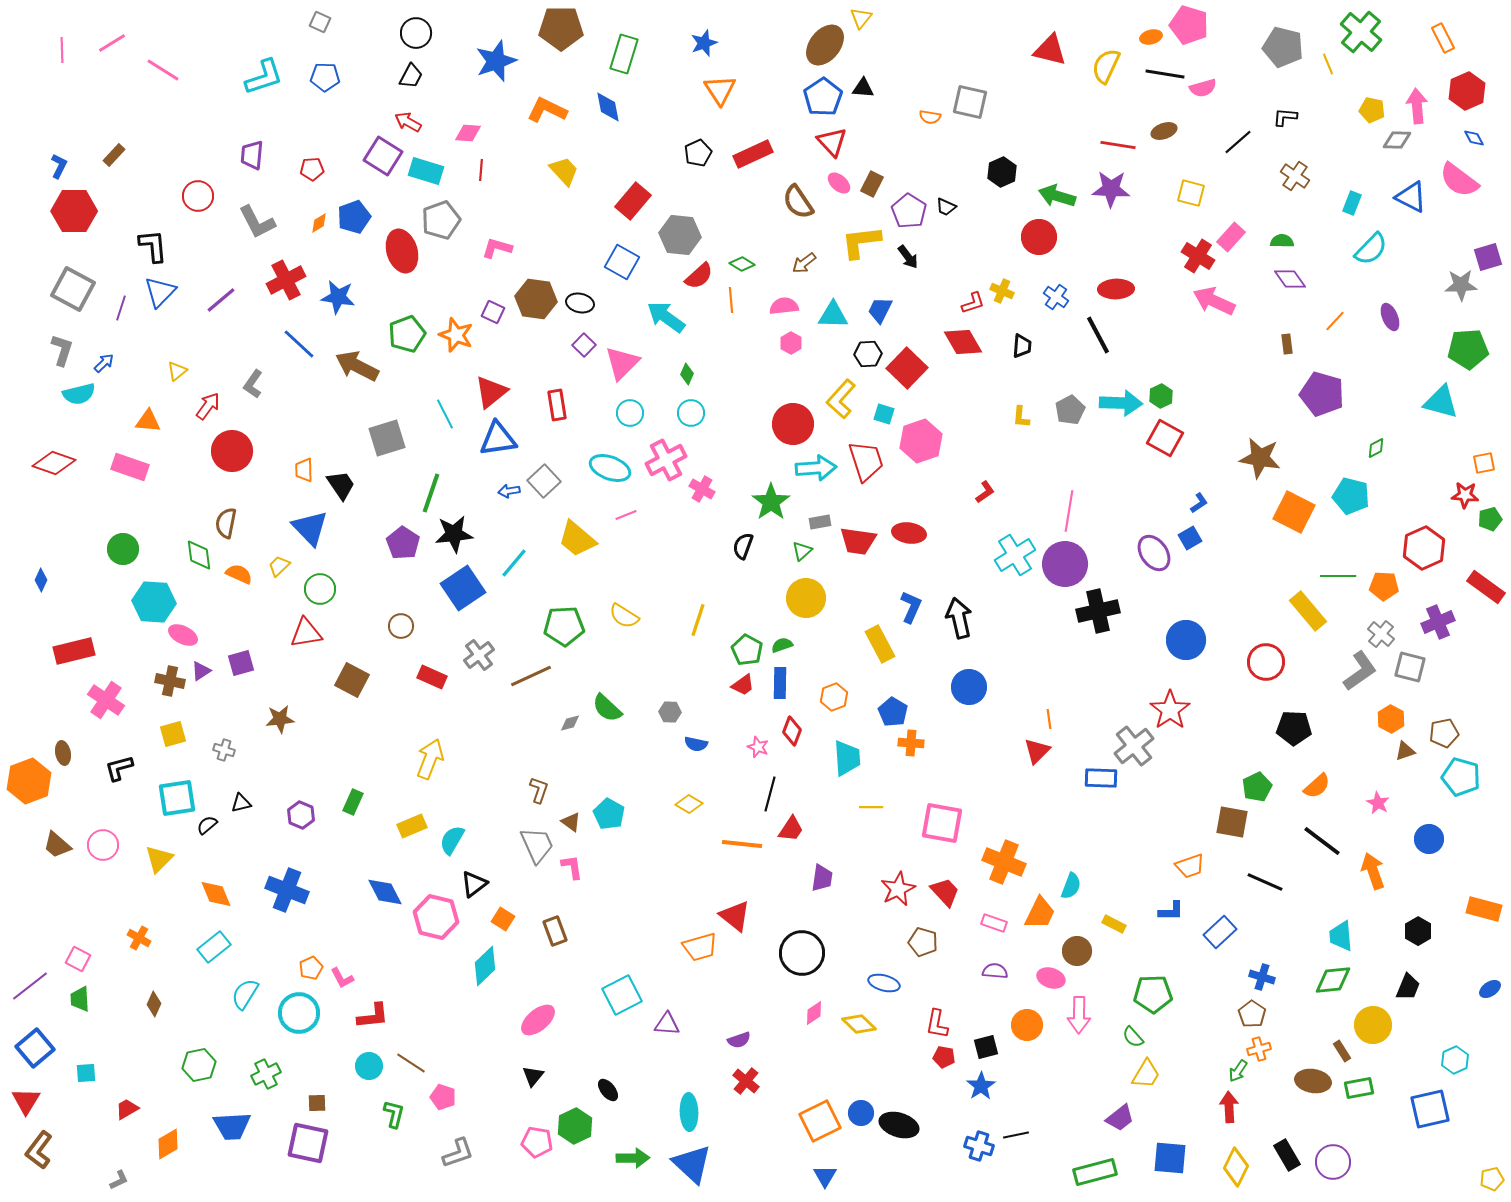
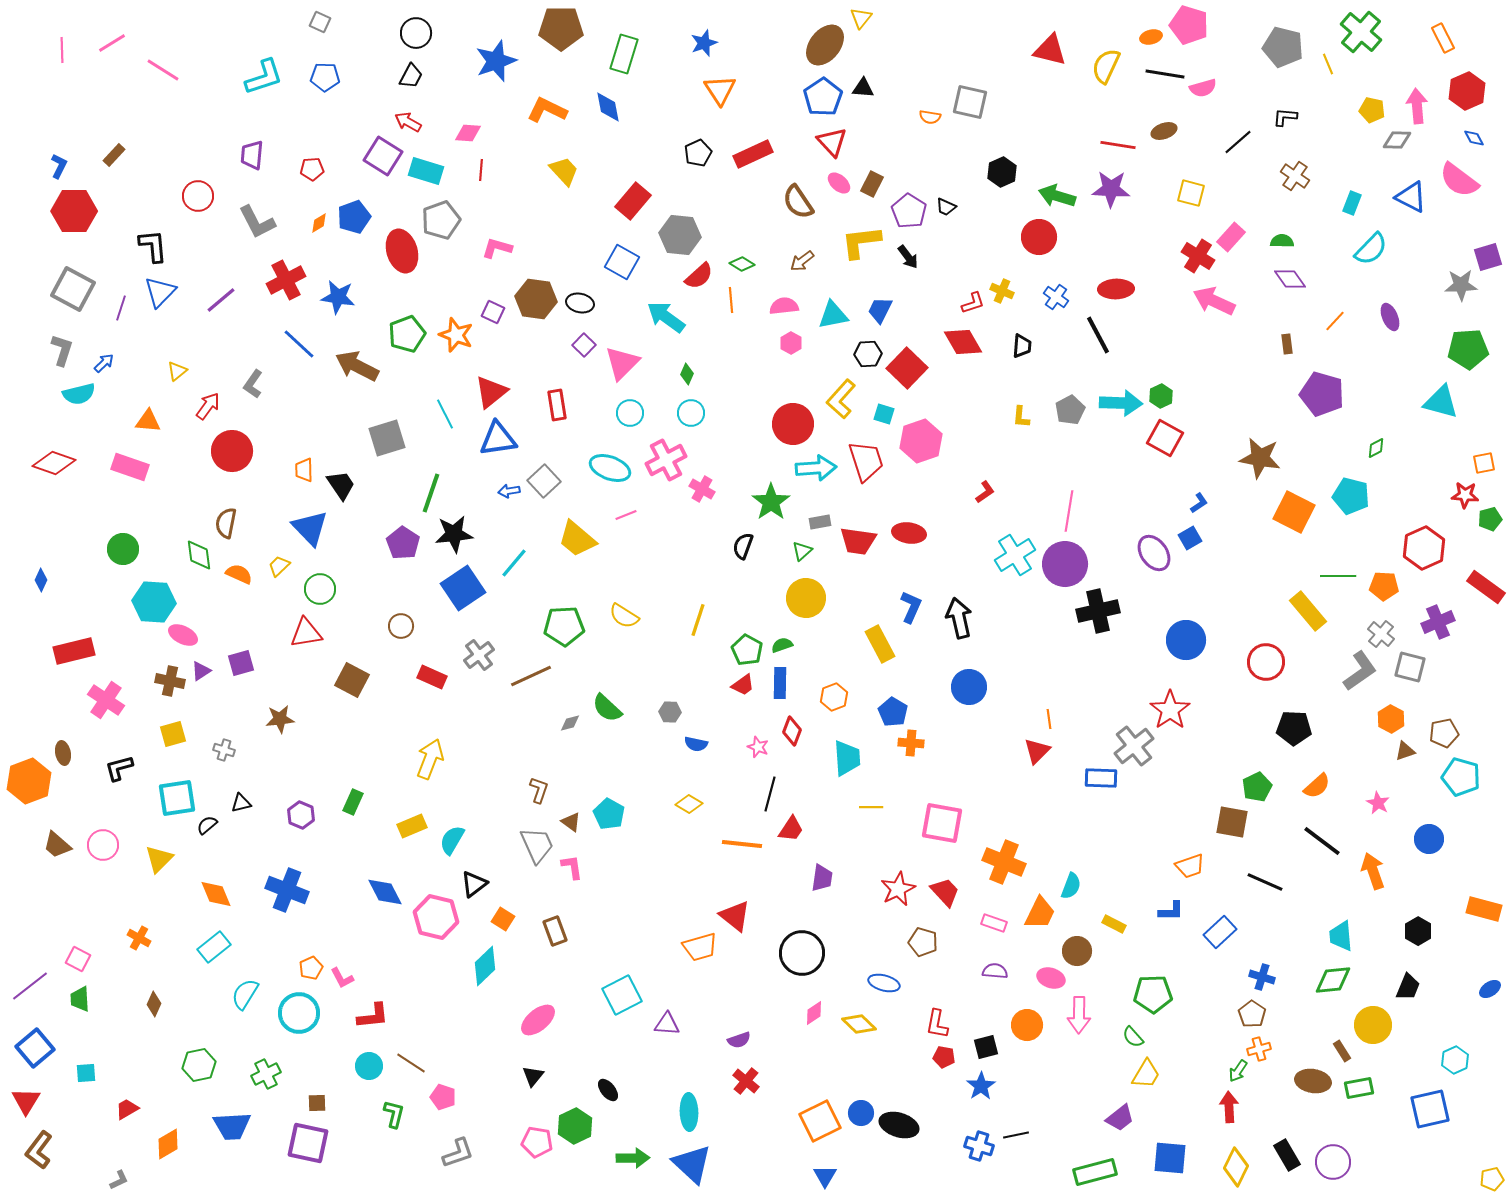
brown arrow at (804, 263): moved 2 px left, 2 px up
cyan triangle at (833, 315): rotated 12 degrees counterclockwise
